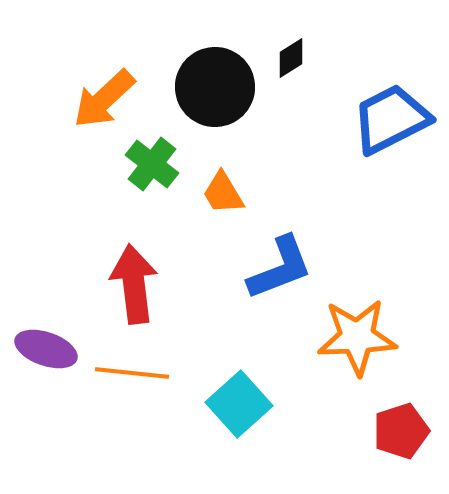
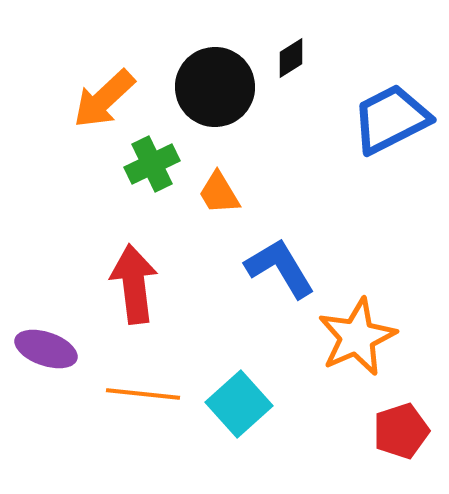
green cross: rotated 26 degrees clockwise
orange trapezoid: moved 4 px left
blue L-shape: rotated 100 degrees counterclockwise
orange star: rotated 22 degrees counterclockwise
orange line: moved 11 px right, 21 px down
